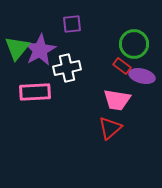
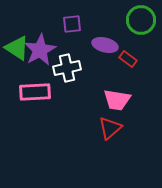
green circle: moved 7 px right, 24 px up
green triangle: rotated 36 degrees counterclockwise
red rectangle: moved 6 px right, 7 px up
purple ellipse: moved 37 px left, 31 px up
